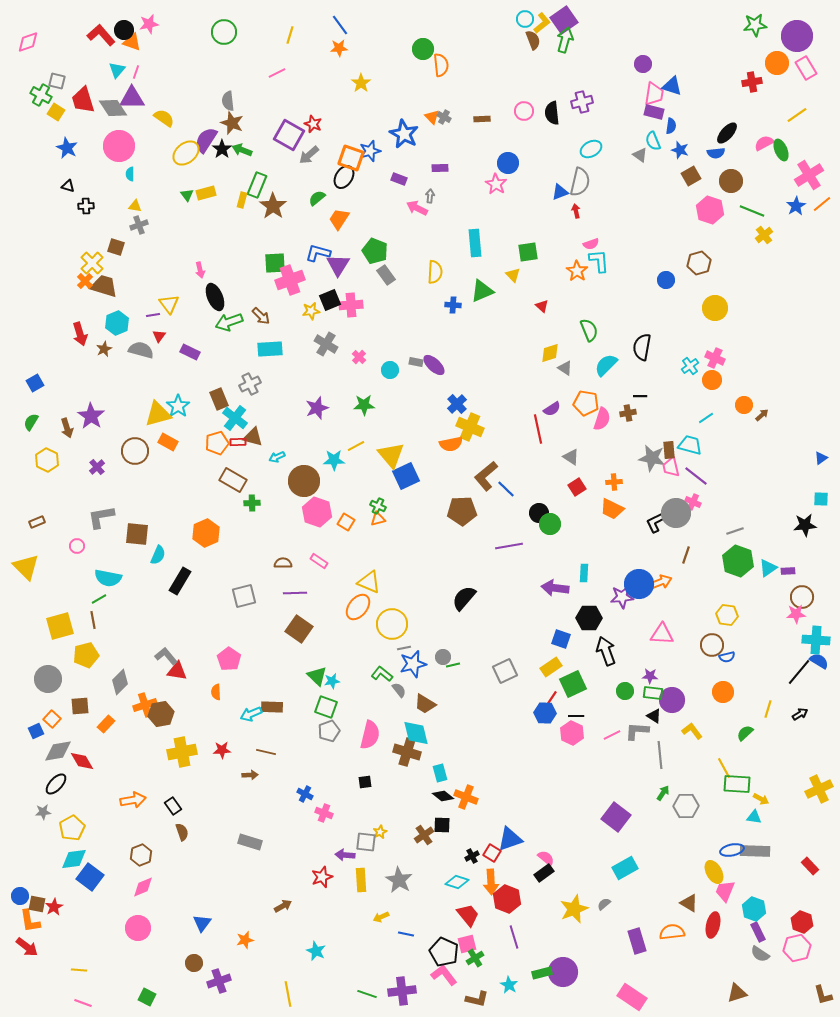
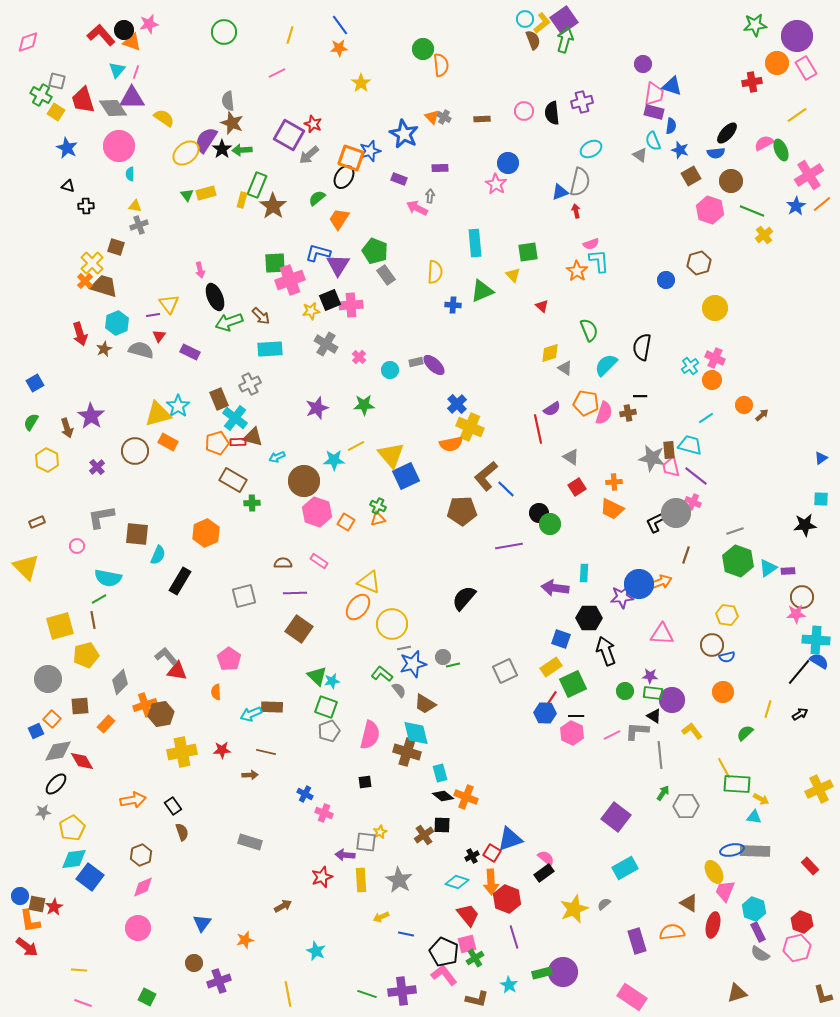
green arrow at (242, 150): rotated 24 degrees counterclockwise
gray rectangle at (416, 362): rotated 24 degrees counterclockwise
pink semicircle at (602, 419): moved 2 px right, 6 px up
